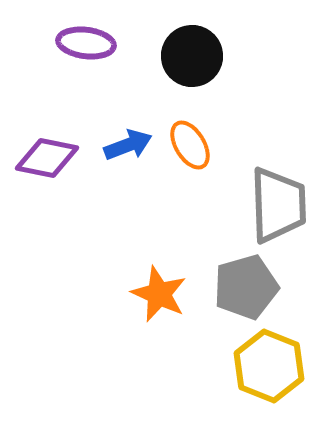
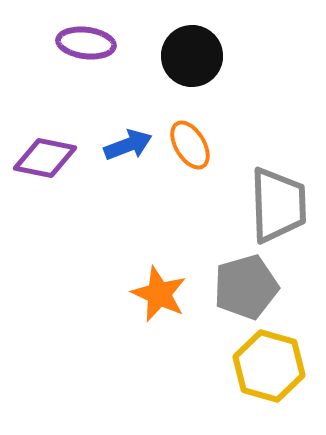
purple diamond: moved 2 px left
yellow hexagon: rotated 6 degrees counterclockwise
